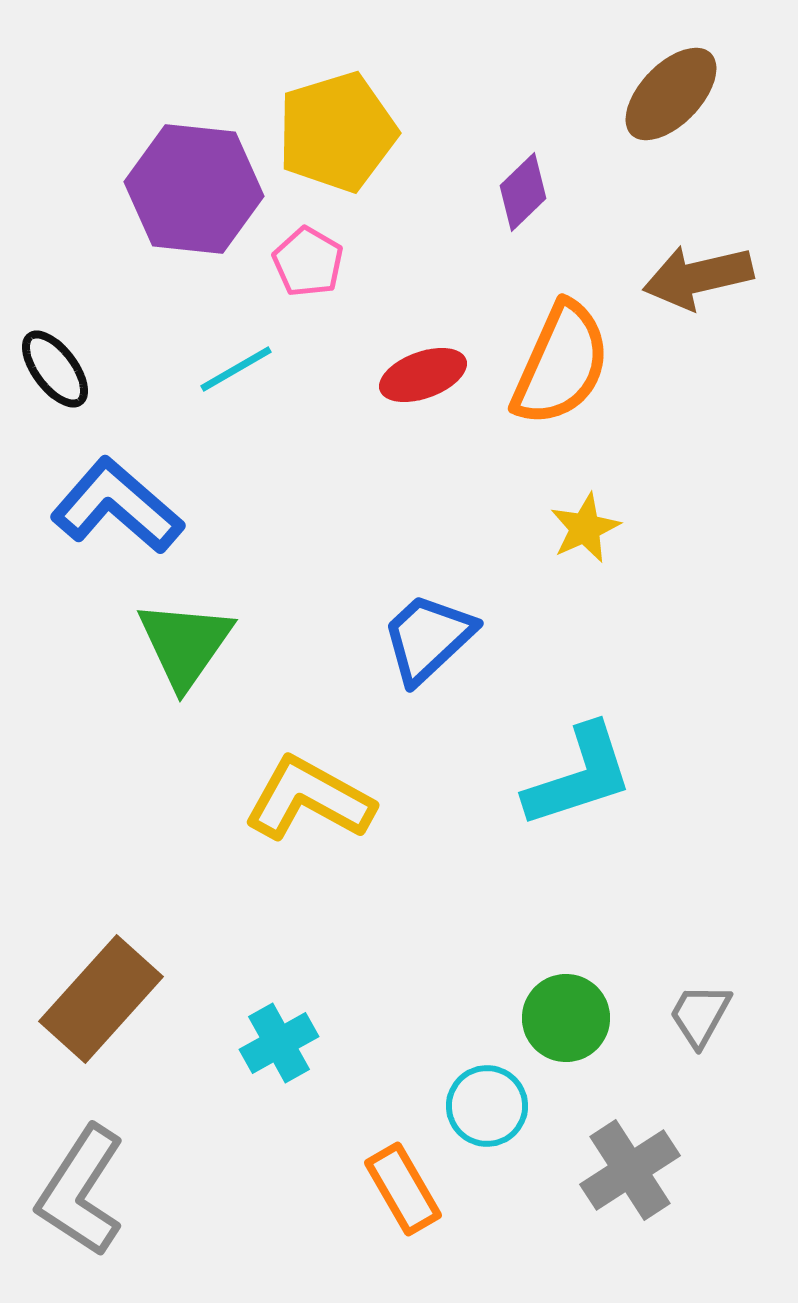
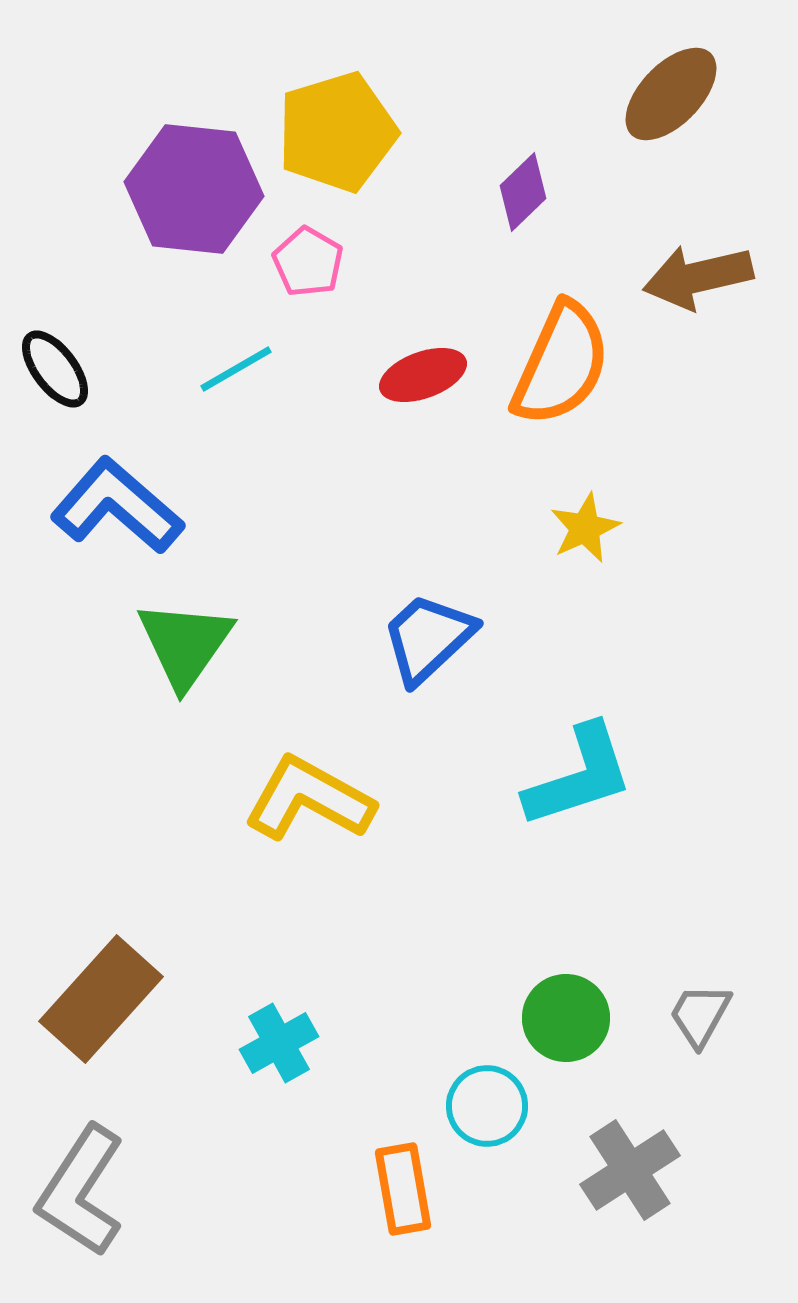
orange rectangle: rotated 20 degrees clockwise
